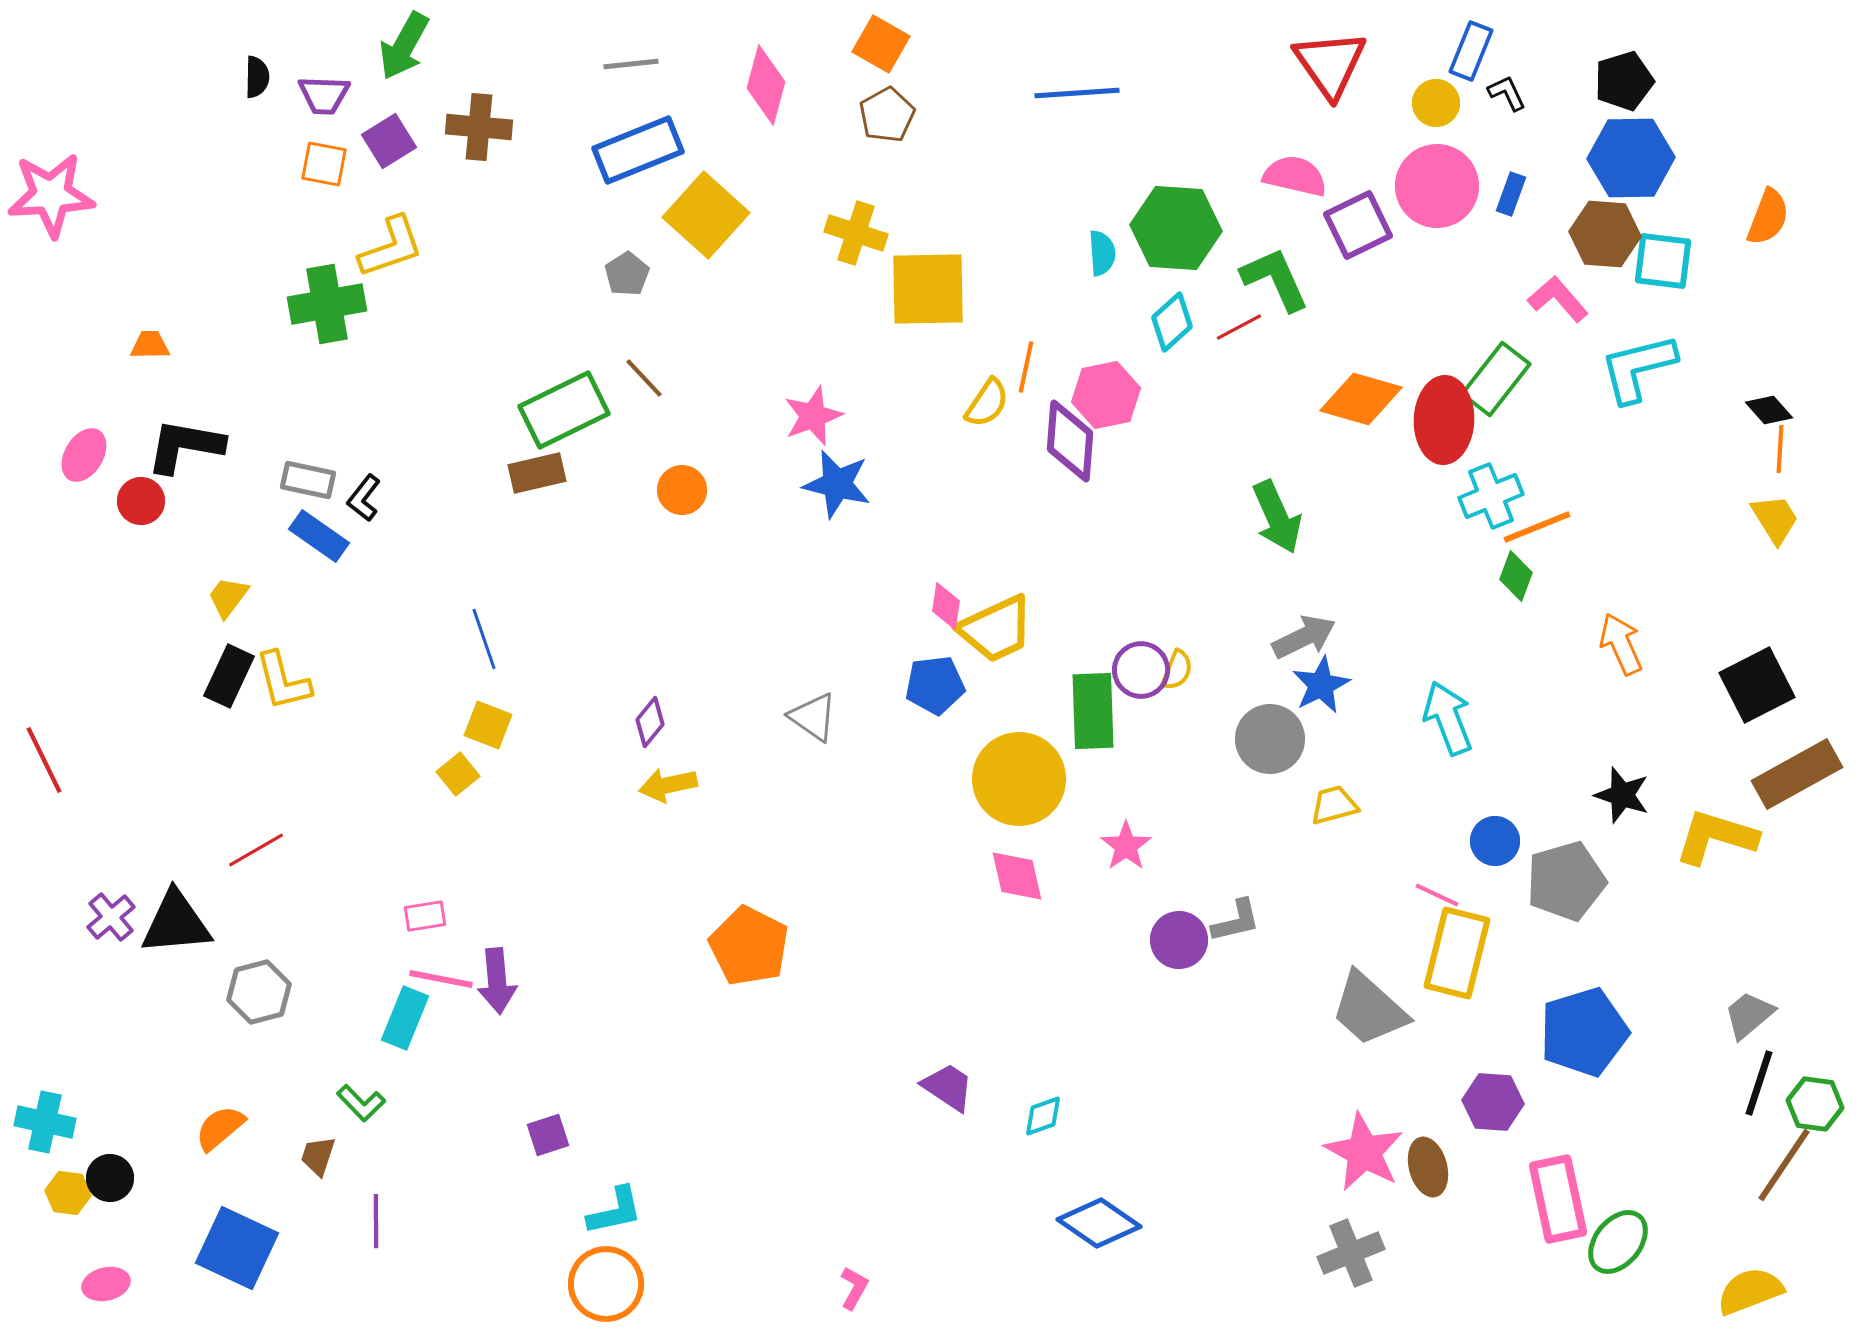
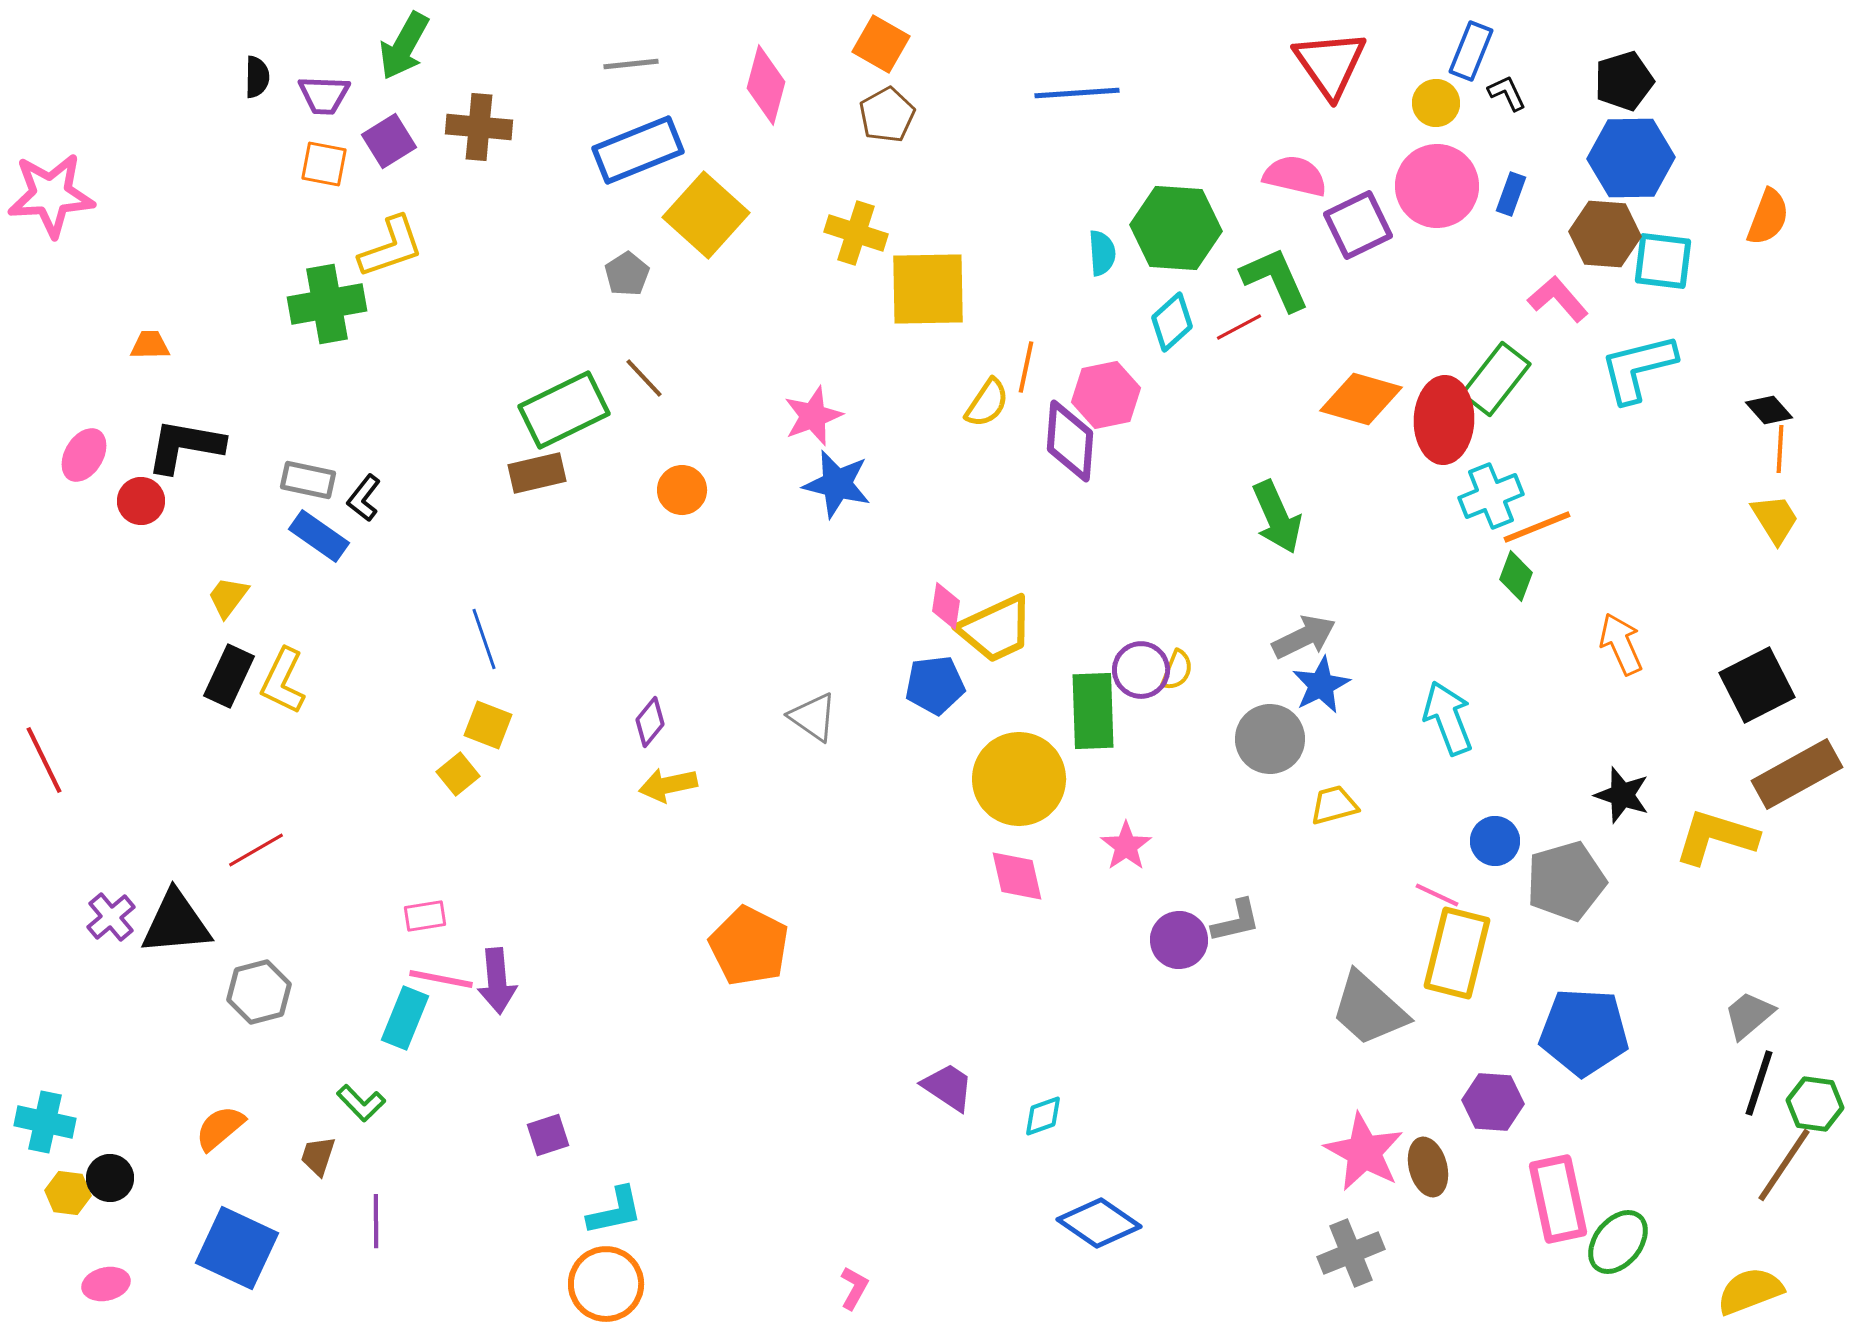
yellow L-shape at (283, 681): rotated 40 degrees clockwise
blue pentagon at (1584, 1032): rotated 20 degrees clockwise
